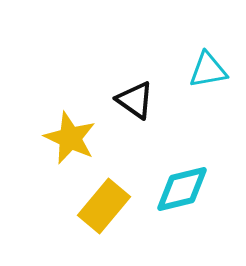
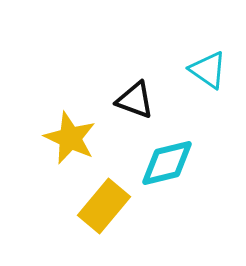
cyan triangle: rotated 45 degrees clockwise
black triangle: rotated 15 degrees counterclockwise
cyan diamond: moved 15 px left, 26 px up
